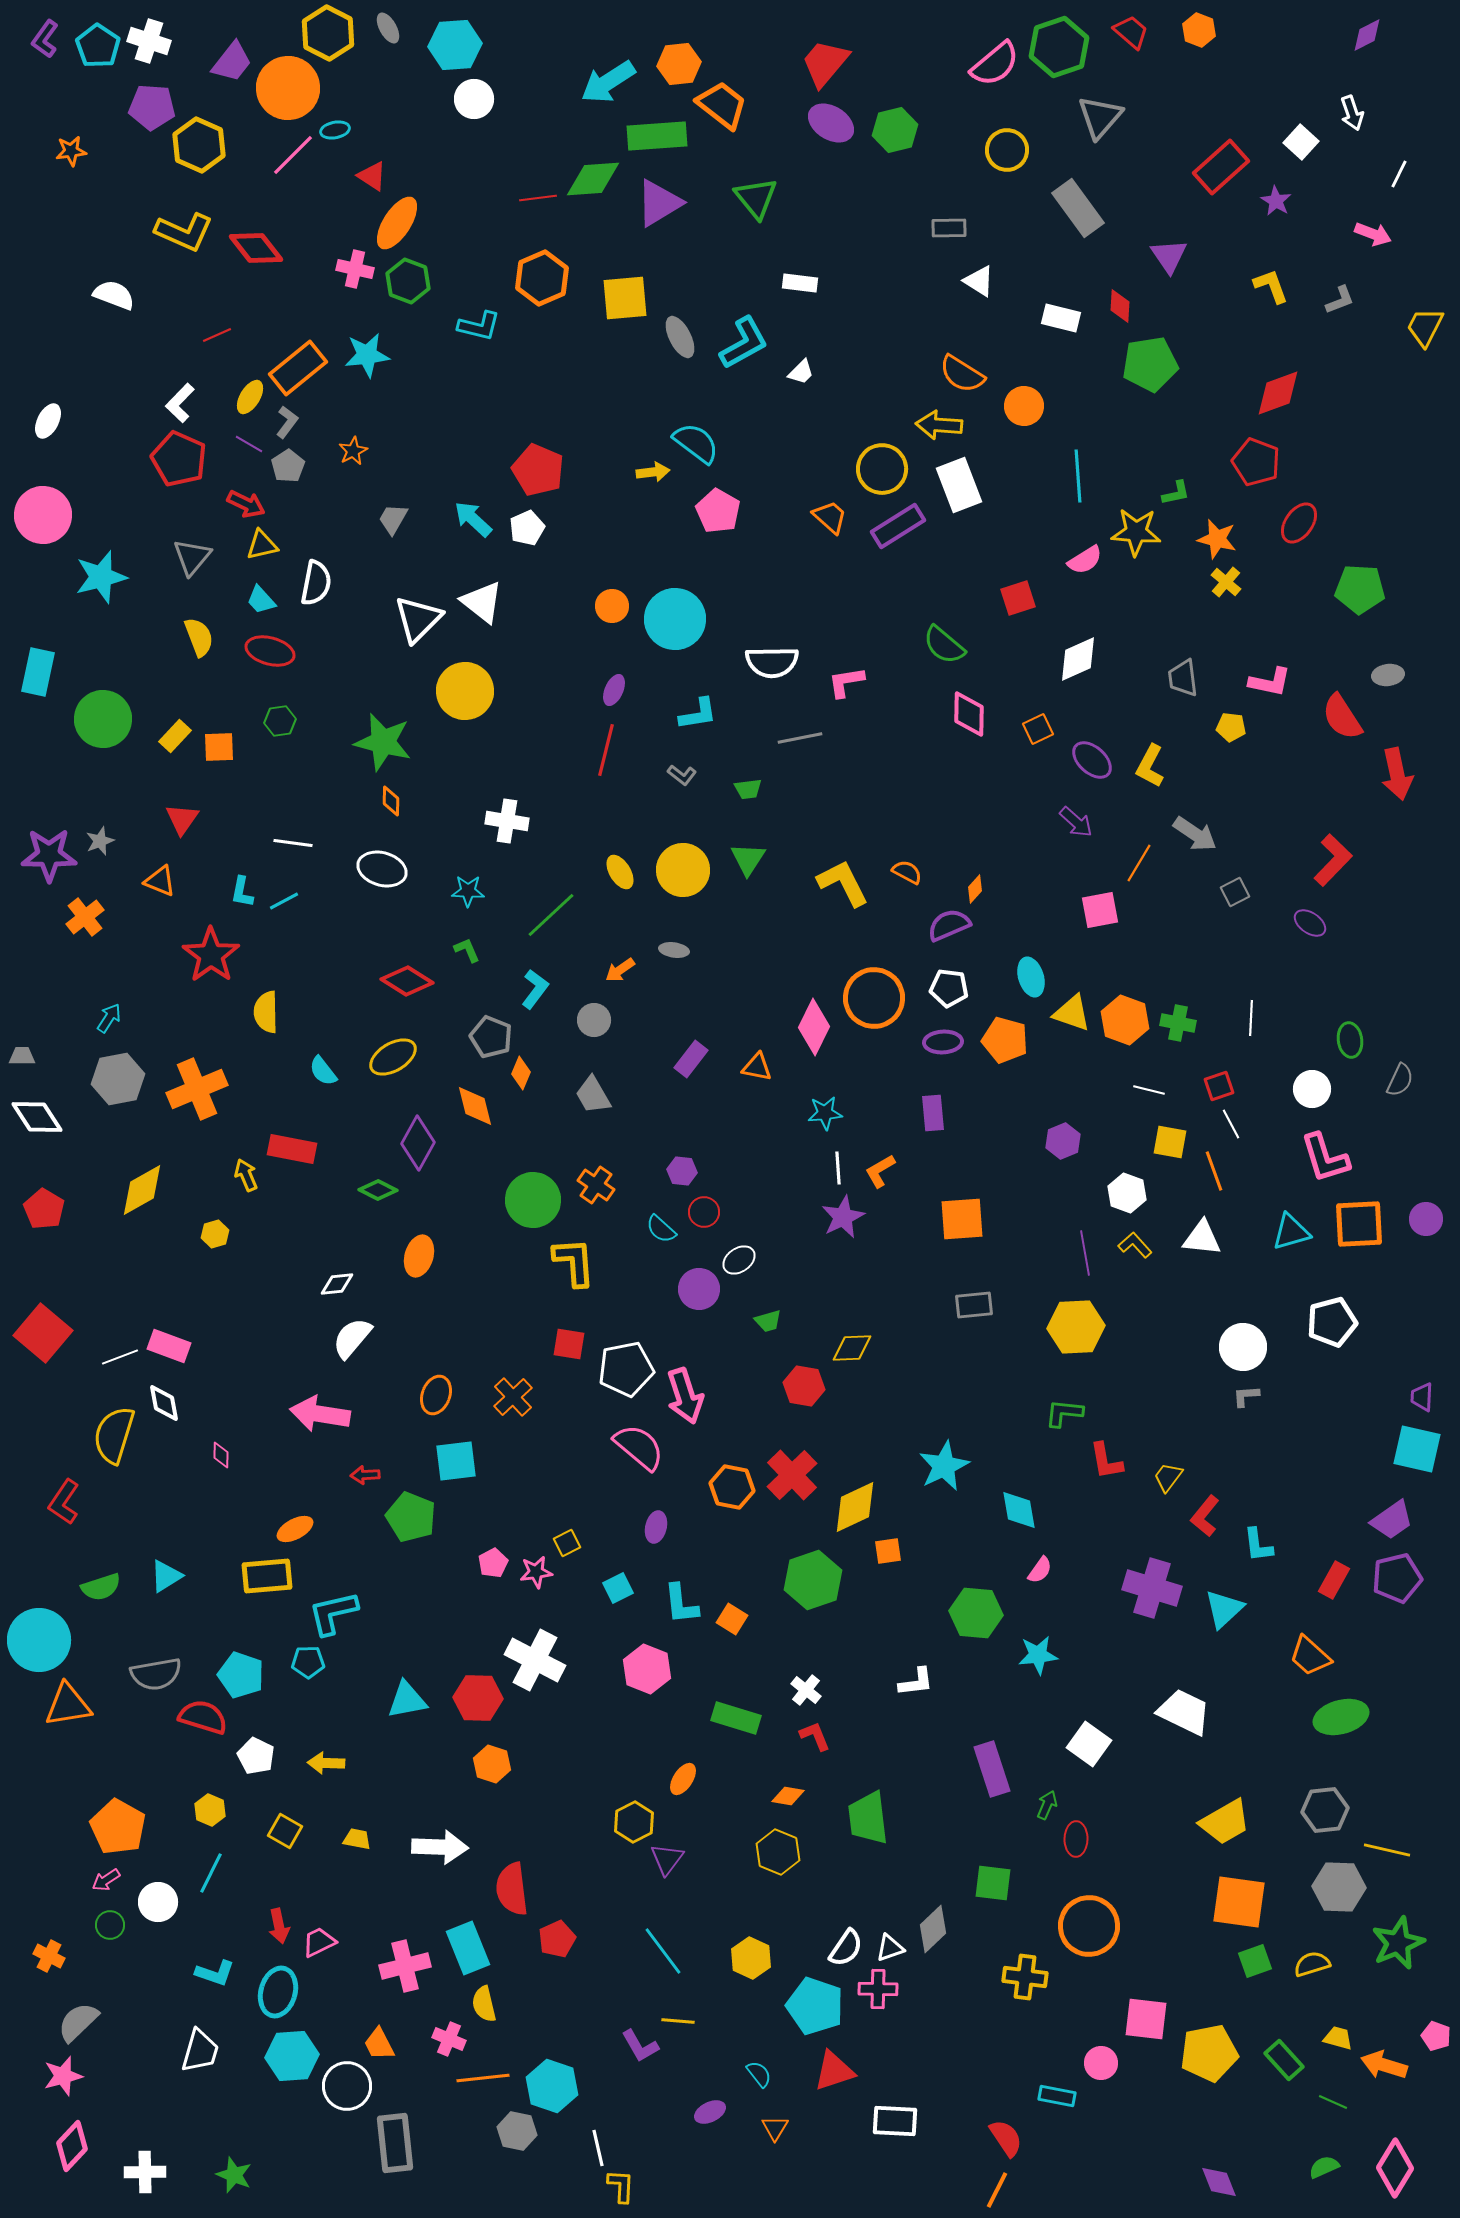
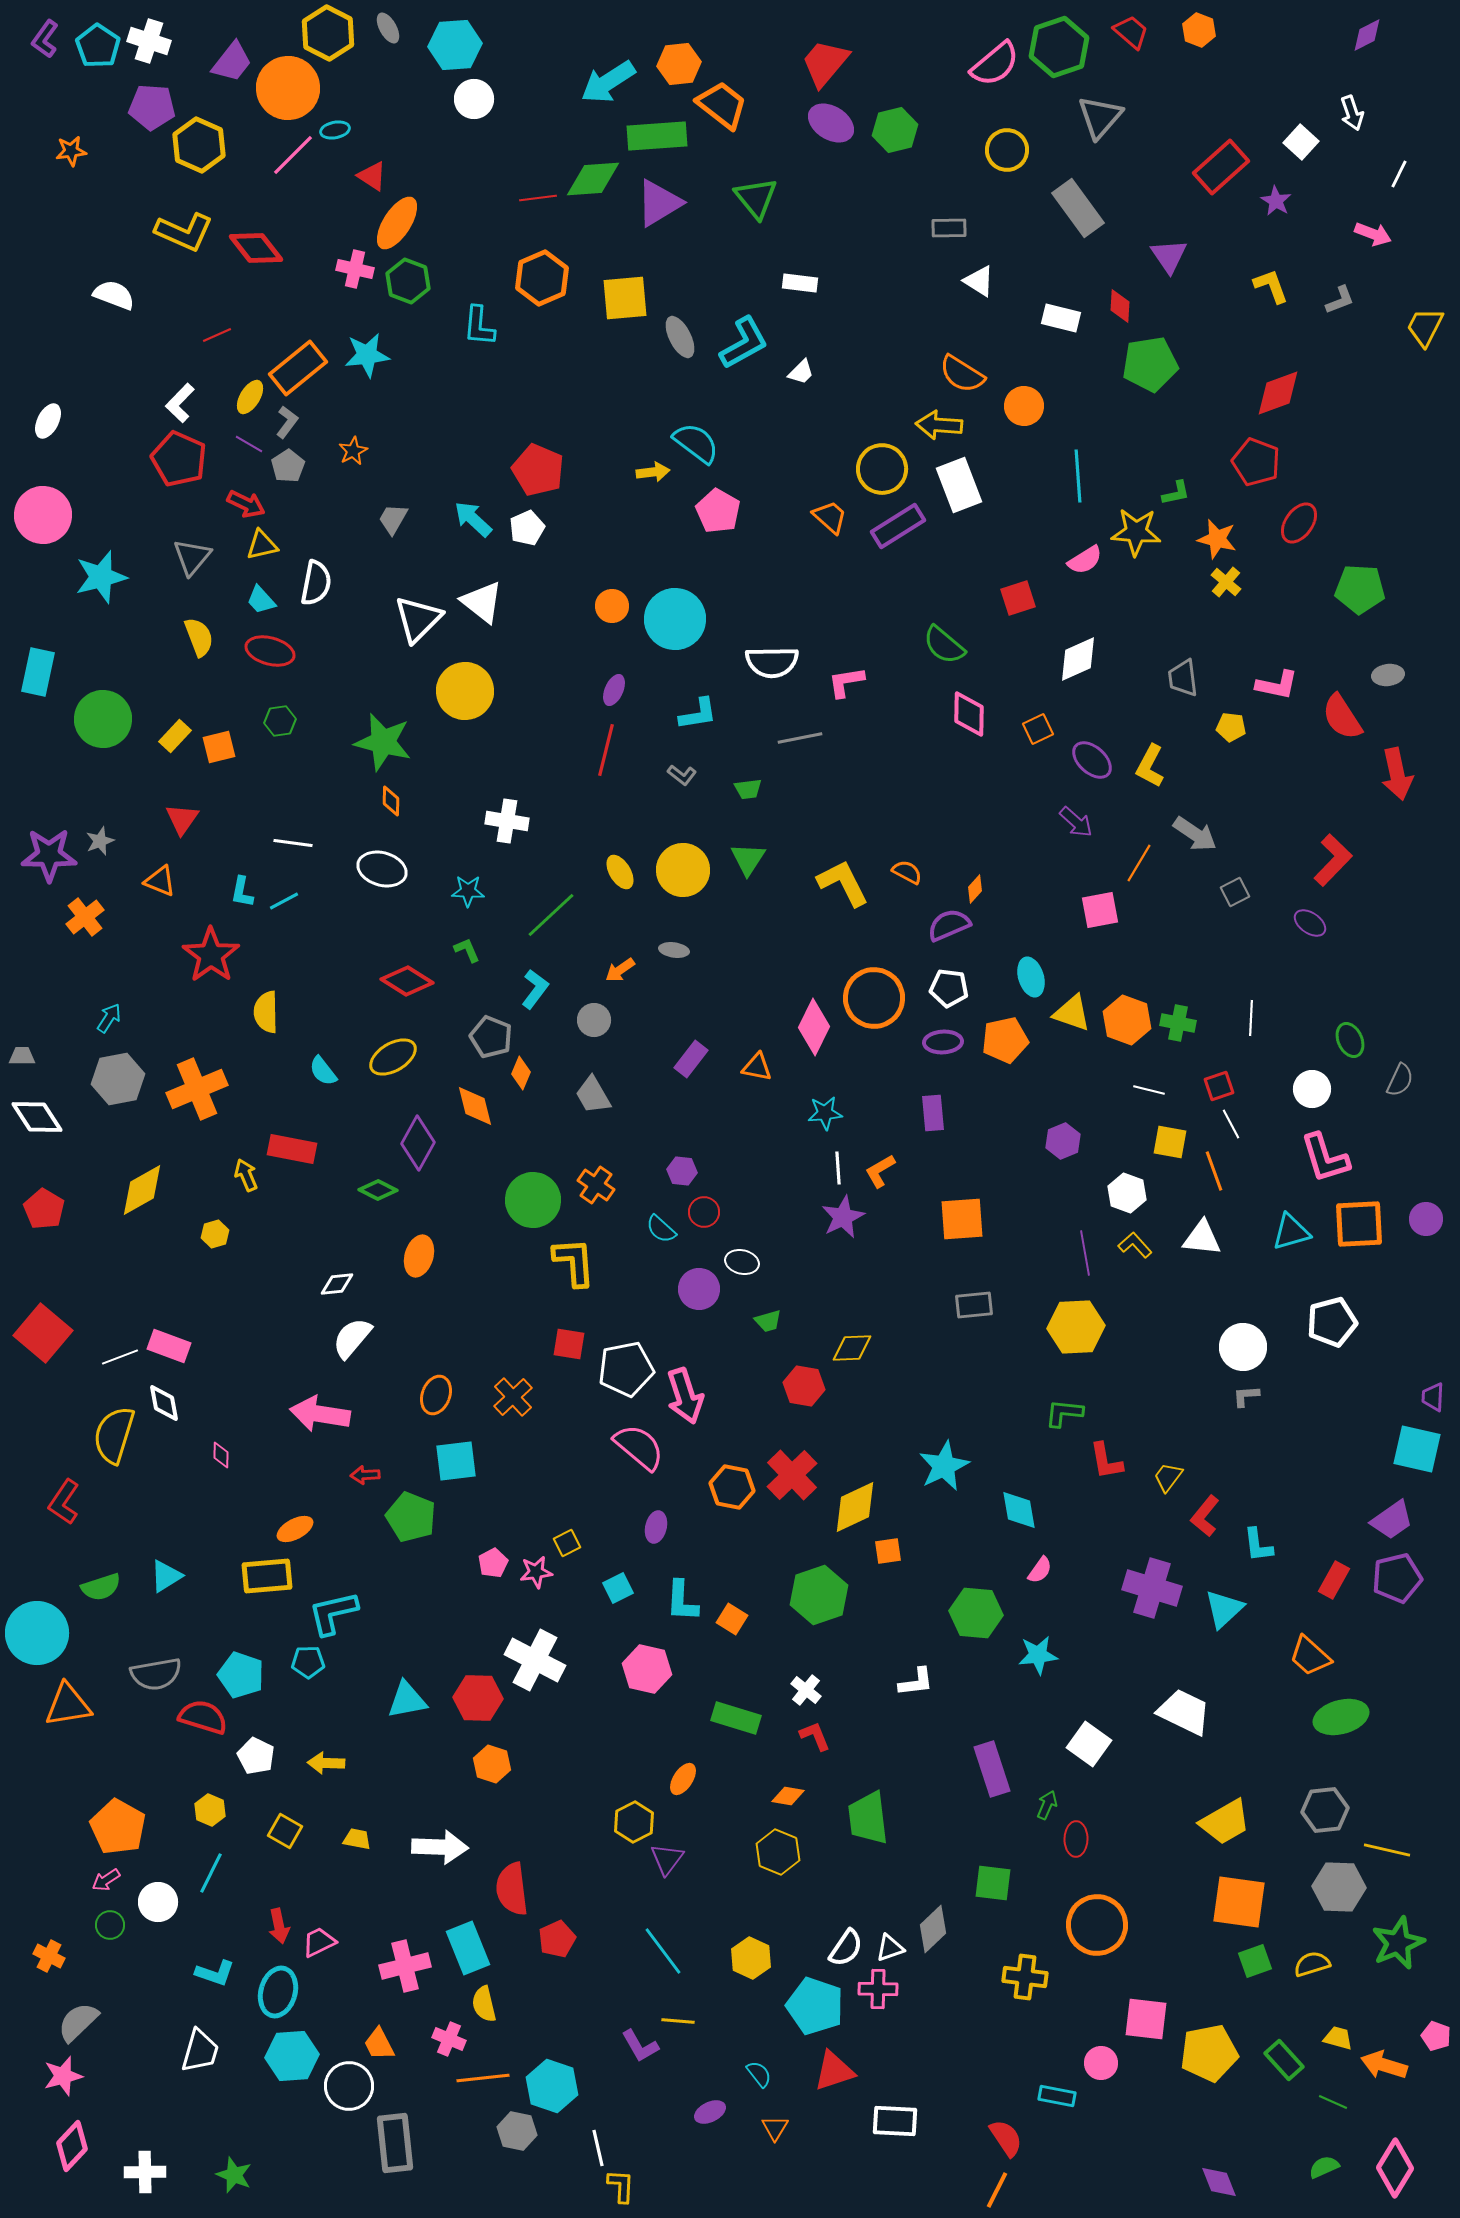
cyan L-shape at (479, 326): rotated 81 degrees clockwise
pink L-shape at (1270, 682): moved 7 px right, 3 px down
orange square at (219, 747): rotated 12 degrees counterclockwise
orange hexagon at (1125, 1020): moved 2 px right
orange pentagon at (1005, 1040): rotated 27 degrees counterclockwise
green ellipse at (1350, 1040): rotated 16 degrees counterclockwise
white ellipse at (739, 1260): moved 3 px right, 2 px down; rotated 48 degrees clockwise
purple trapezoid at (1422, 1397): moved 11 px right
green hexagon at (813, 1580): moved 6 px right, 15 px down
cyan L-shape at (681, 1604): moved 1 px right, 3 px up; rotated 9 degrees clockwise
cyan circle at (39, 1640): moved 2 px left, 7 px up
pink hexagon at (647, 1669): rotated 9 degrees counterclockwise
orange circle at (1089, 1926): moved 8 px right, 1 px up
white circle at (347, 2086): moved 2 px right
